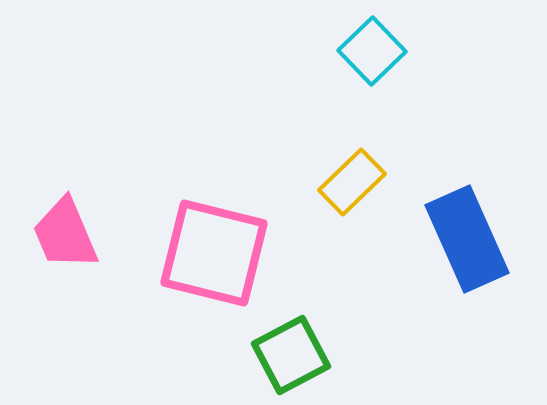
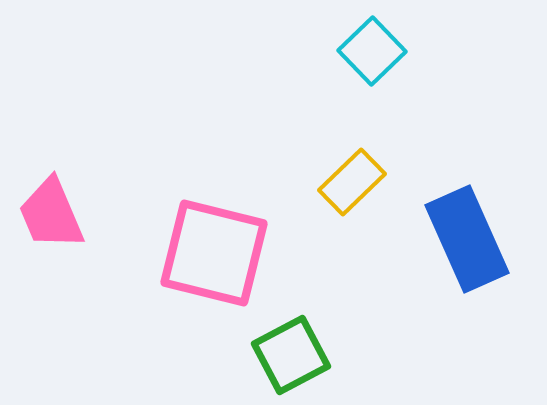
pink trapezoid: moved 14 px left, 20 px up
